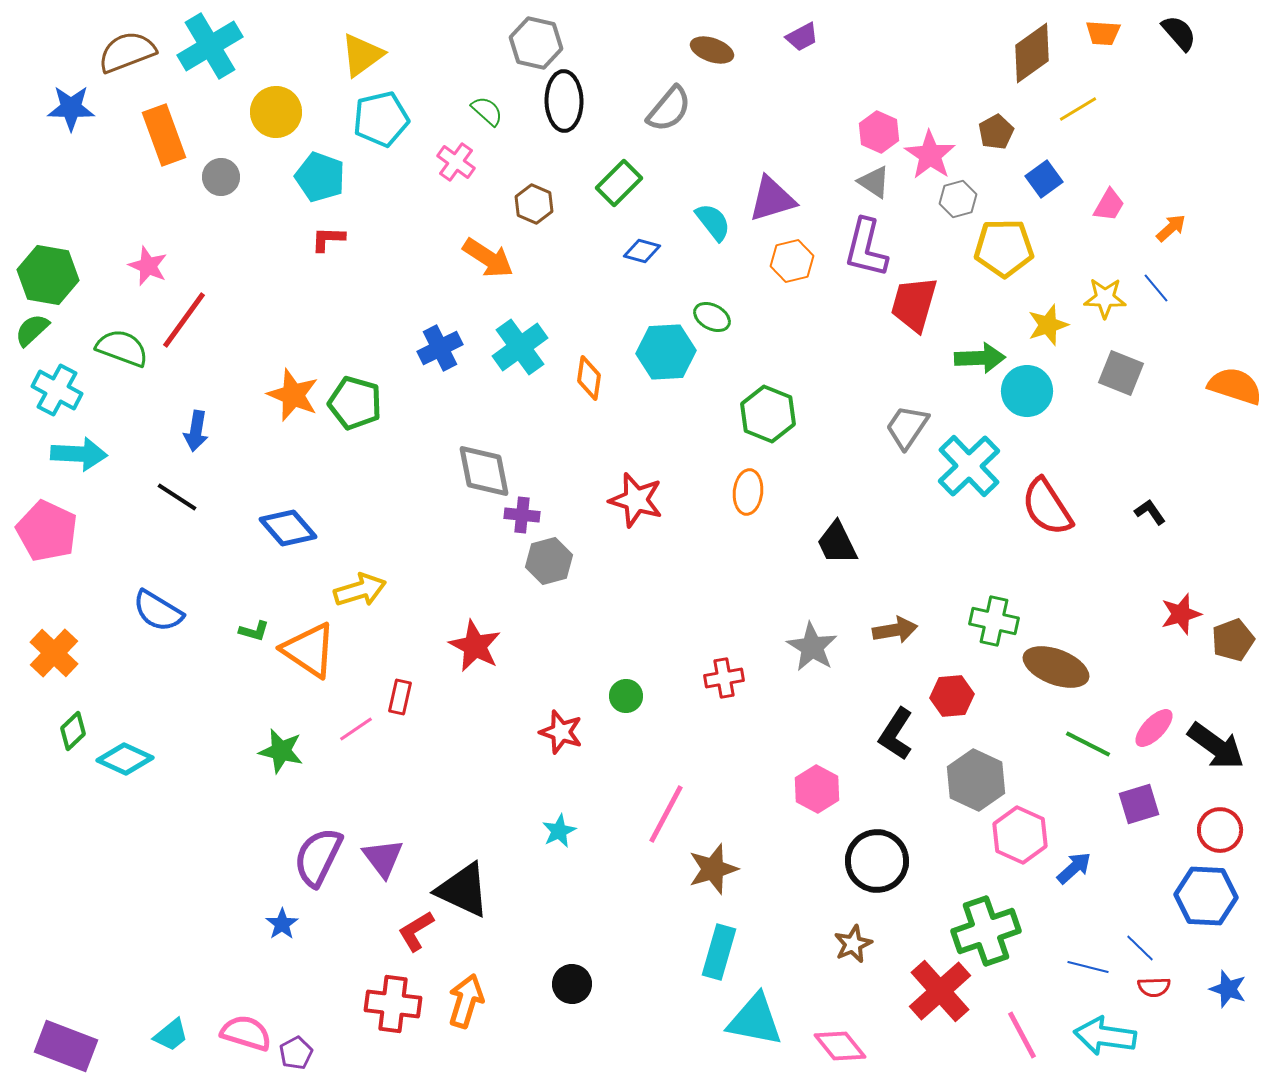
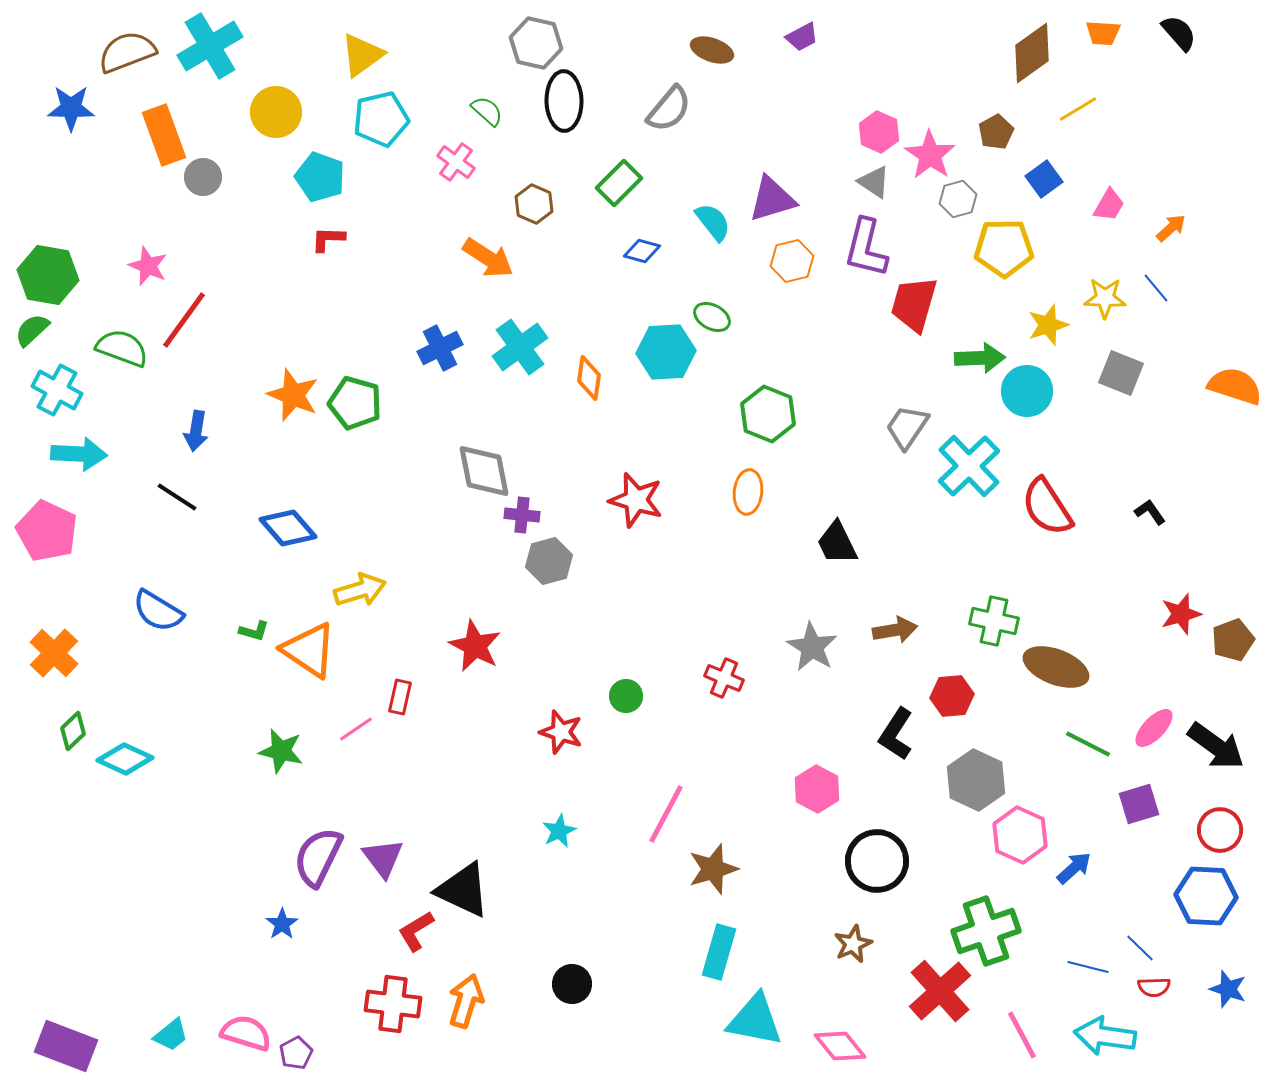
gray circle at (221, 177): moved 18 px left
red cross at (724, 678): rotated 33 degrees clockwise
